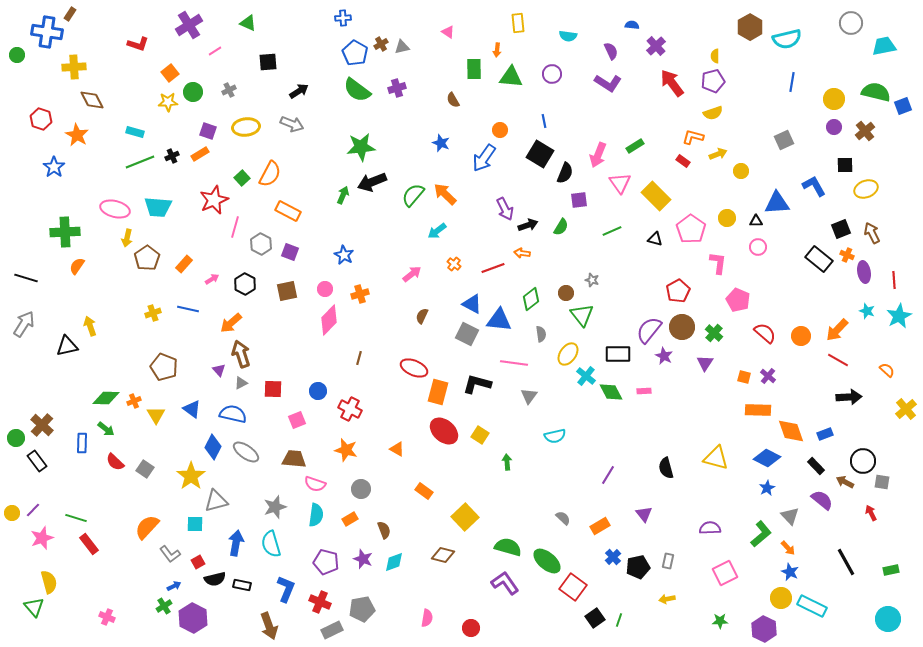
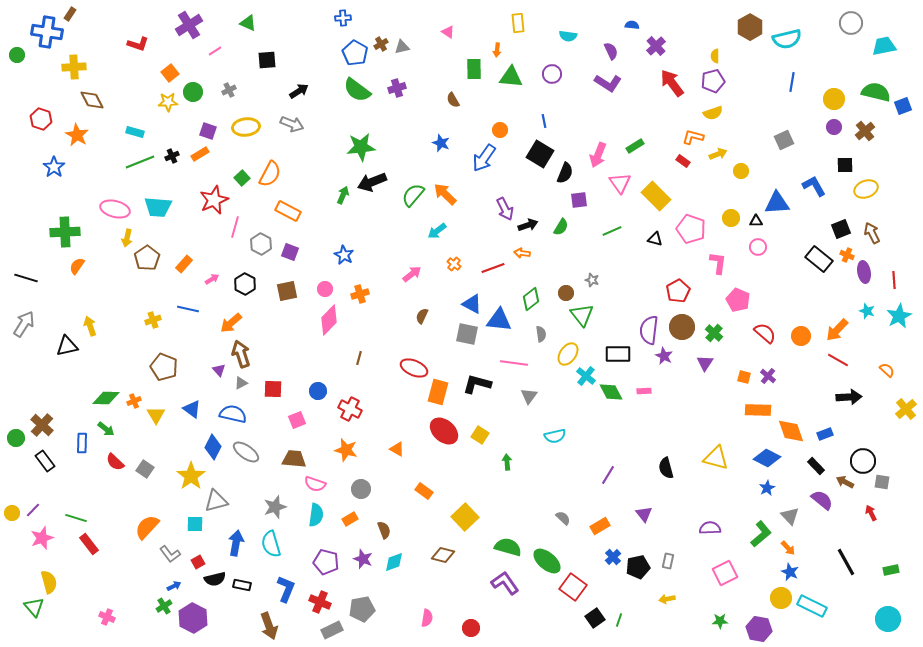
black square at (268, 62): moved 1 px left, 2 px up
yellow circle at (727, 218): moved 4 px right
pink pentagon at (691, 229): rotated 16 degrees counterclockwise
yellow cross at (153, 313): moved 7 px down
purple semicircle at (649, 330): rotated 32 degrees counterclockwise
gray square at (467, 334): rotated 15 degrees counterclockwise
black rectangle at (37, 461): moved 8 px right
purple hexagon at (764, 629): moved 5 px left; rotated 15 degrees counterclockwise
